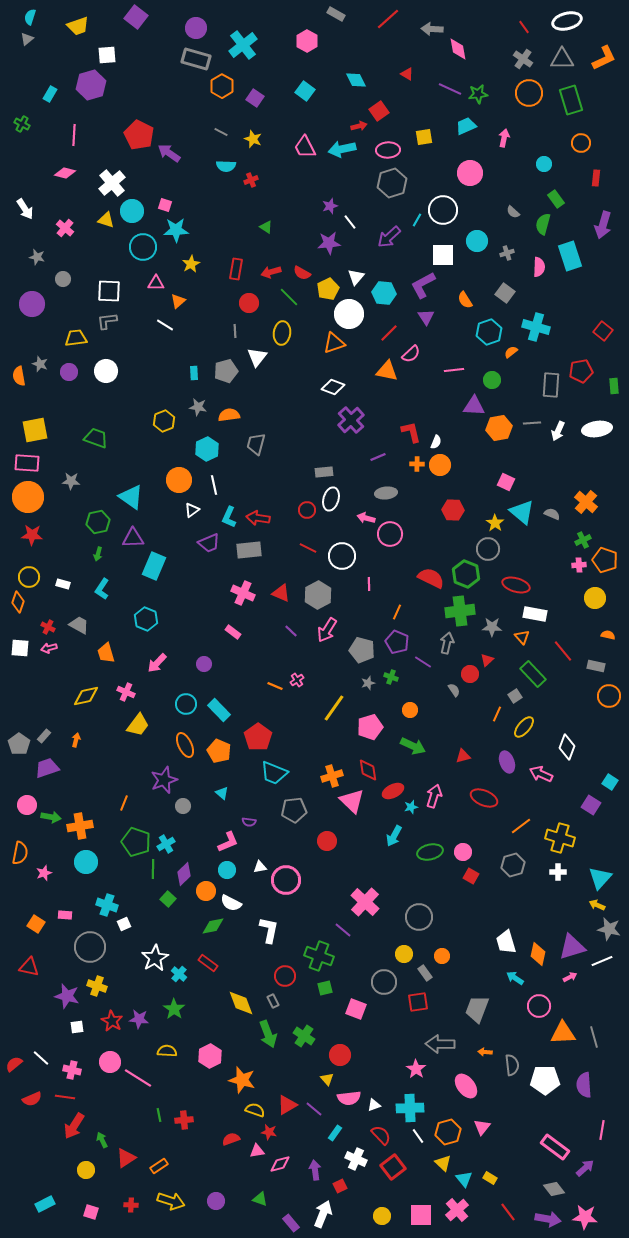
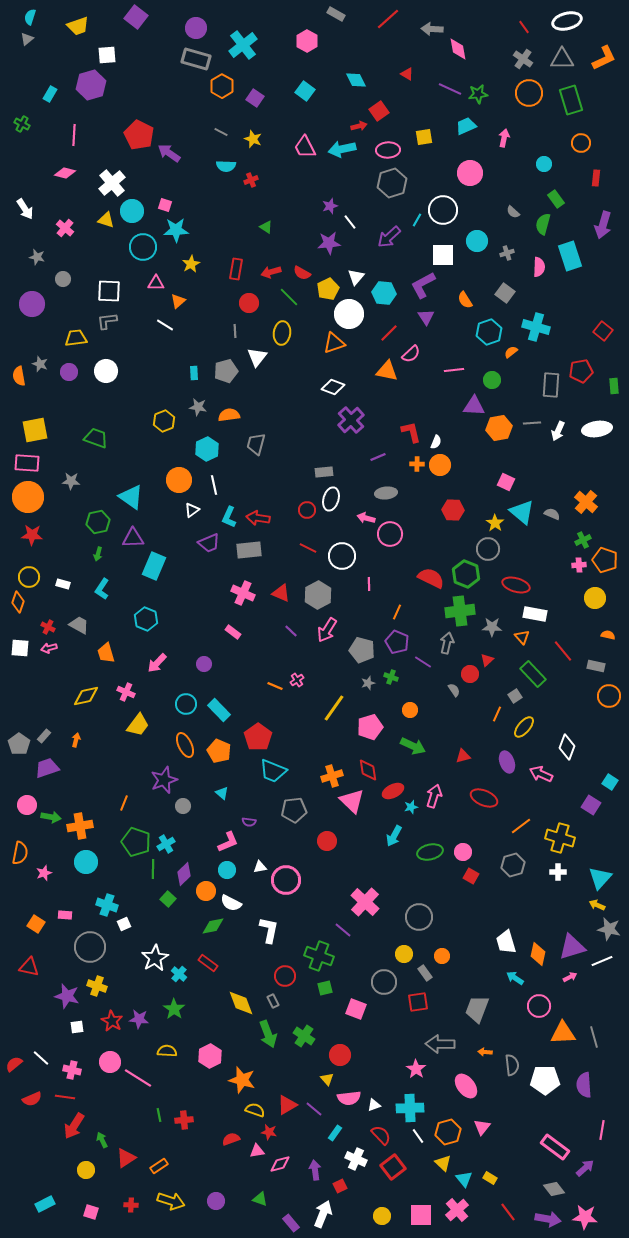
cyan trapezoid at (274, 773): moved 1 px left, 2 px up
